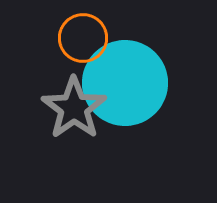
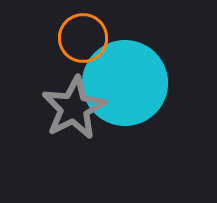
gray star: rotated 8 degrees clockwise
